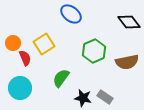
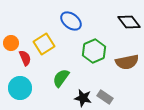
blue ellipse: moved 7 px down
orange circle: moved 2 px left
